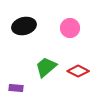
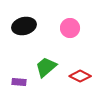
red diamond: moved 2 px right, 5 px down
purple rectangle: moved 3 px right, 6 px up
